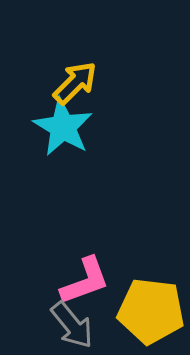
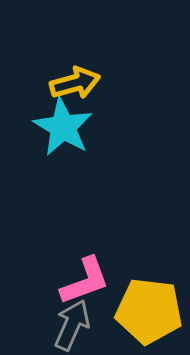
yellow arrow: rotated 30 degrees clockwise
yellow pentagon: moved 2 px left
gray arrow: rotated 117 degrees counterclockwise
